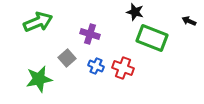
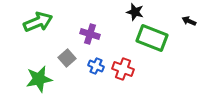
red cross: moved 1 px down
